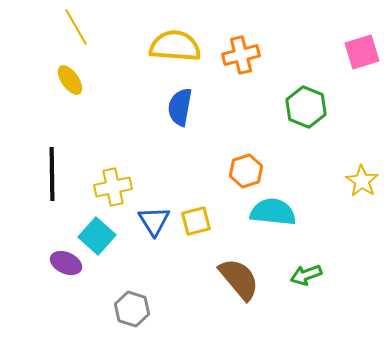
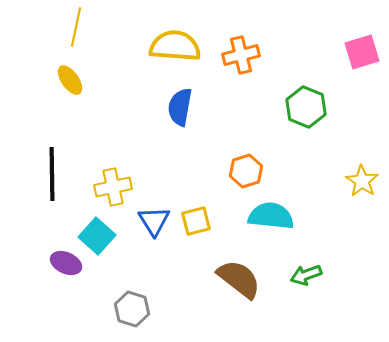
yellow line: rotated 42 degrees clockwise
cyan semicircle: moved 2 px left, 4 px down
brown semicircle: rotated 12 degrees counterclockwise
